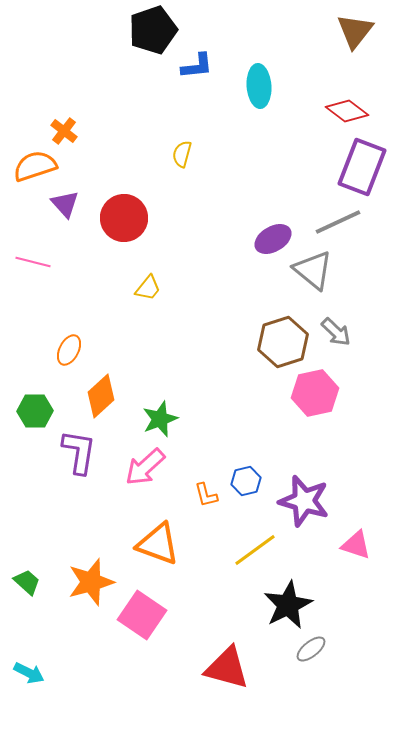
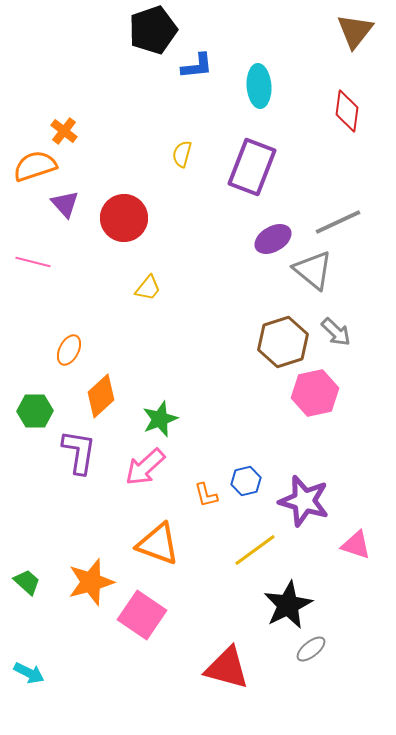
red diamond: rotated 60 degrees clockwise
purple rectangle: moved 110 px left
